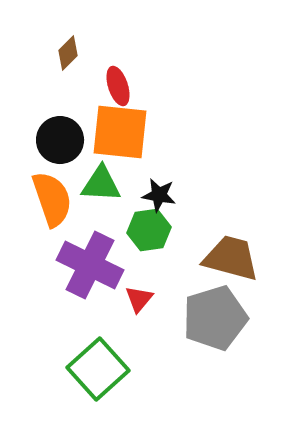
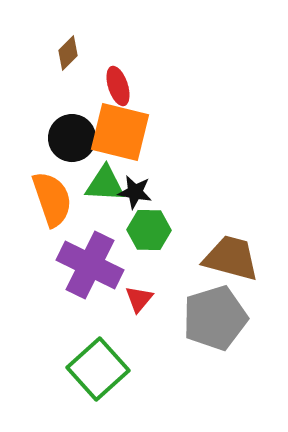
orange square: rotated 8 degrees clockwise
black circle: moved 12 px right, 2 px up
green triangle: moved 4 px right
black star: moved 24 px left, 3 px up
green hexagon: rotated 9 degrees clockwise
